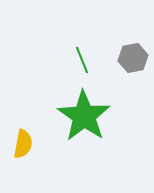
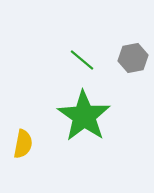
green line: rotated 28 degrees counterclockwise
